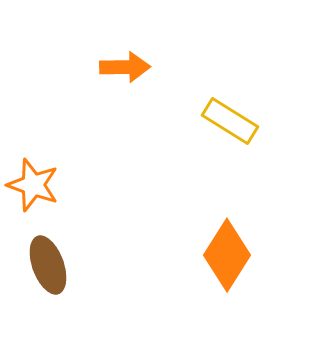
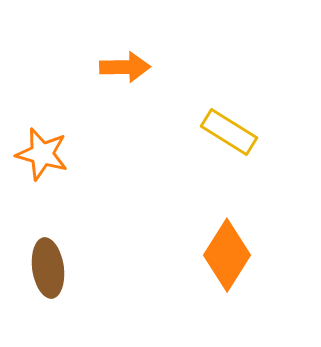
yellow rectangle: moved 1 px left, 11 px down
orange star: moved 9 px right, 31 px up; rotated 4 degrees counterclockwise
brown ellipse: moved 3 px down; rotated 12 degrees clockwise
